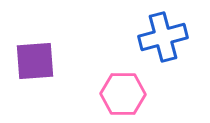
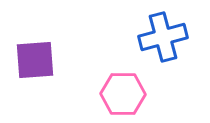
purple square: moved 1 px up
